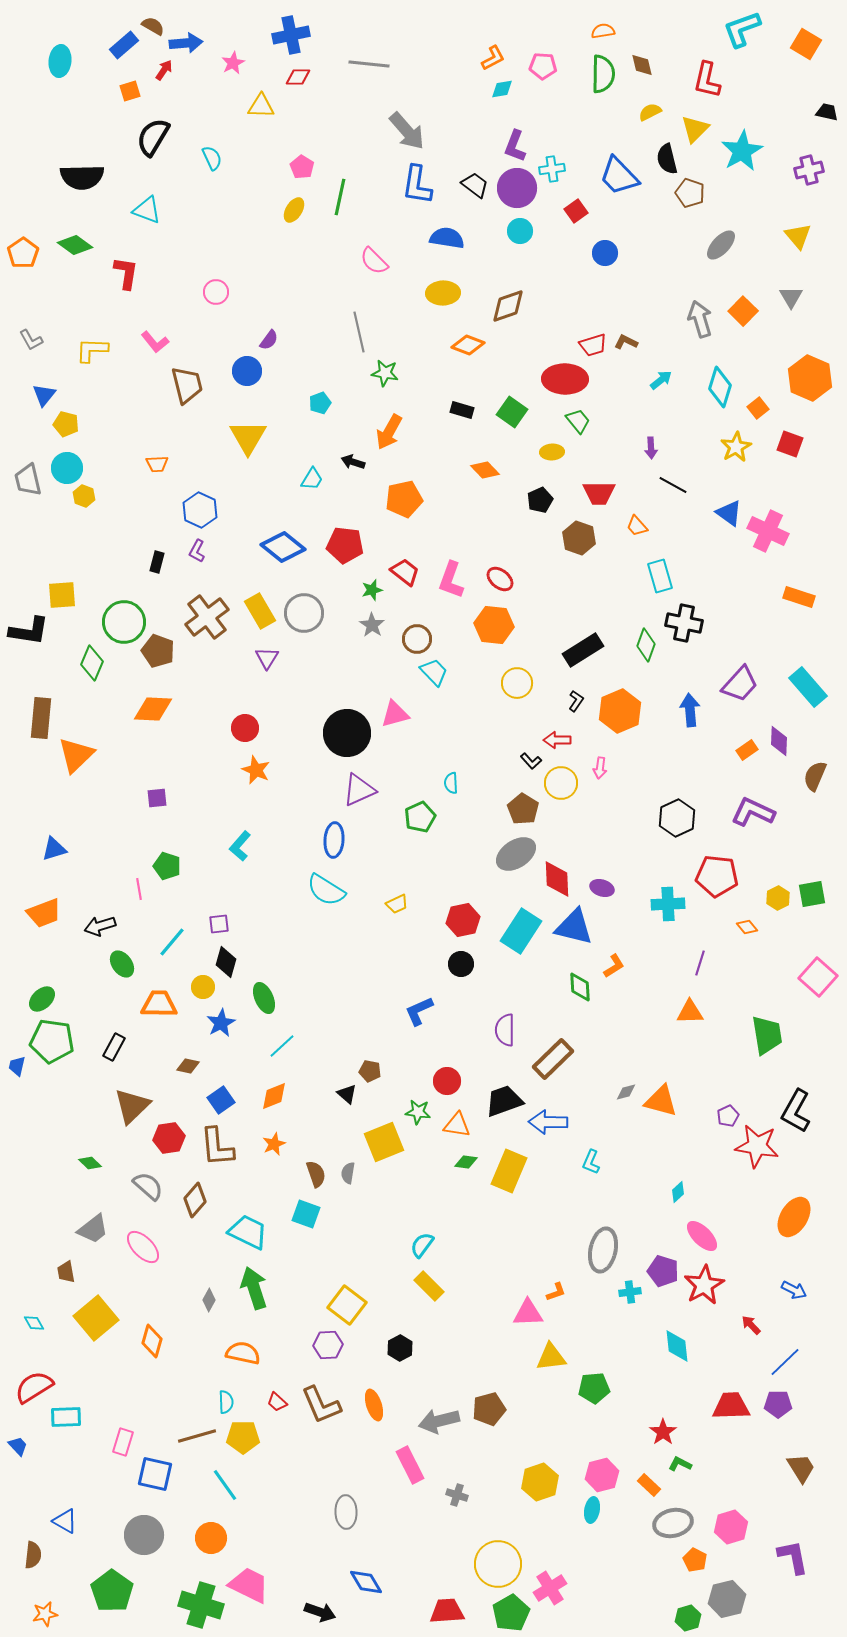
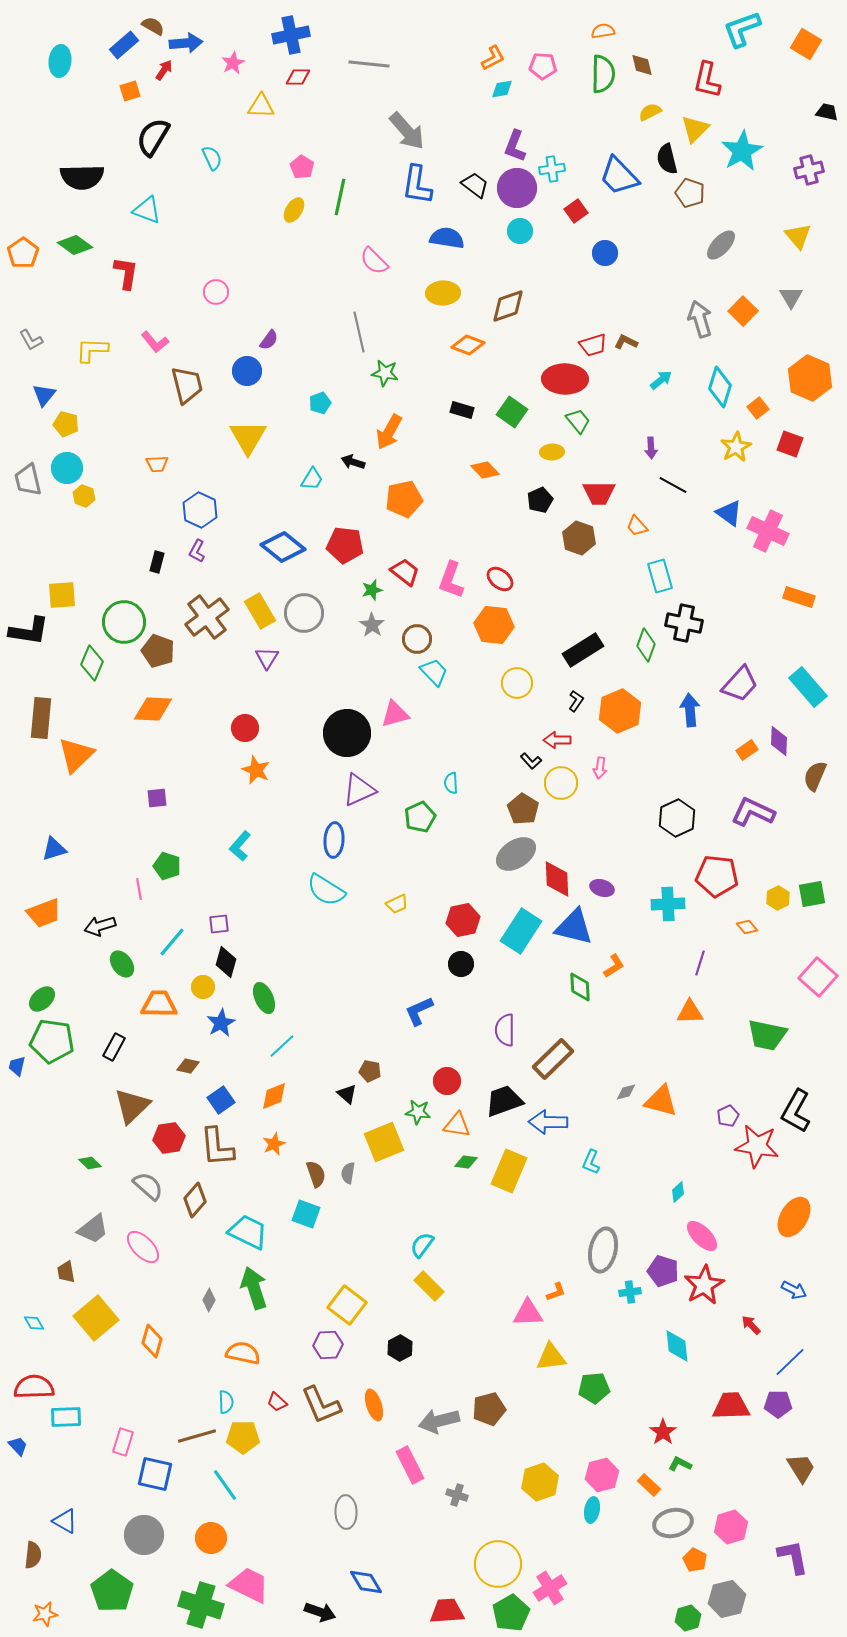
green trapezoid at (767, 1035): rotated 111 degrees clockwise
blue line at (785, 1362): moved 5 px right
red semicircle at (34, 1387): rotated 30 degrees clockwise
